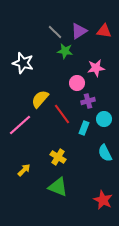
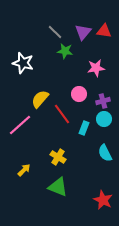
purple triangle: moved 4 px right, 1 px down; rotated 18 degrees counterclockwise
pink circle: moved 2 px right, 11 px down
purple cross: moved 15 px right
